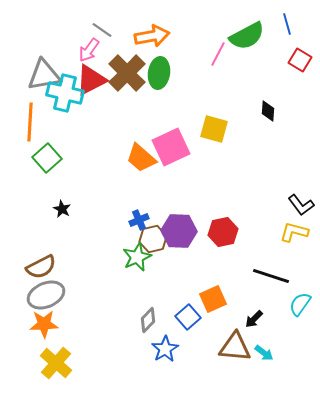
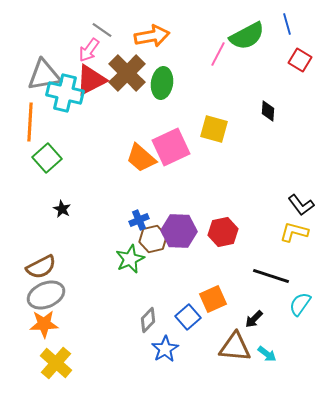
green ellipse: moved 3 px right, 10 px down
green star: moved 7 px left, 2 px down
cyan arrow: moved 3 px right, 1 px down
